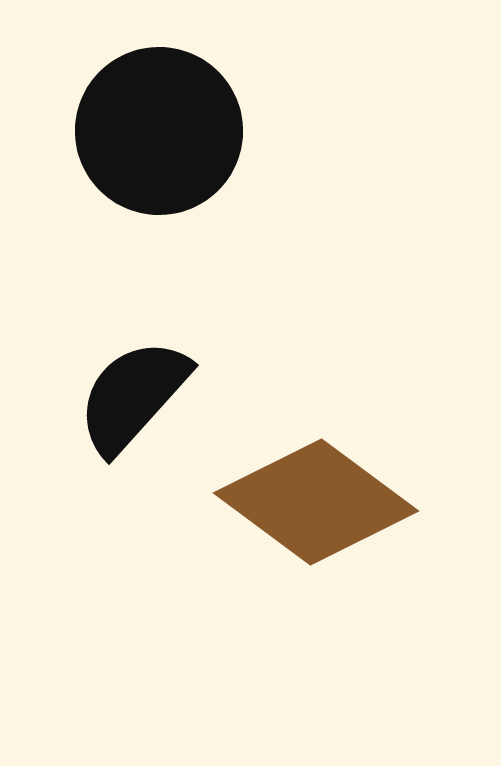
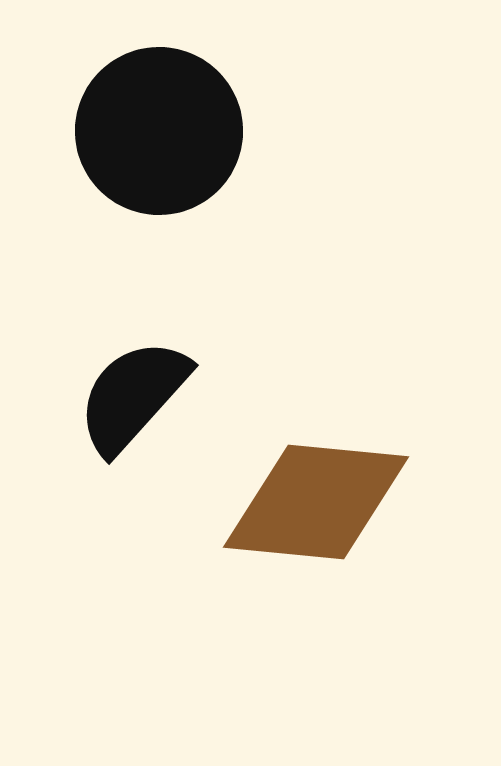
brown diamond: rotated 31 degrees counterclockwise
